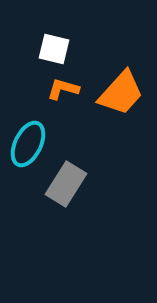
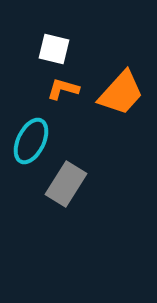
cyan ellipse: moved 3 px right, 3 px up
